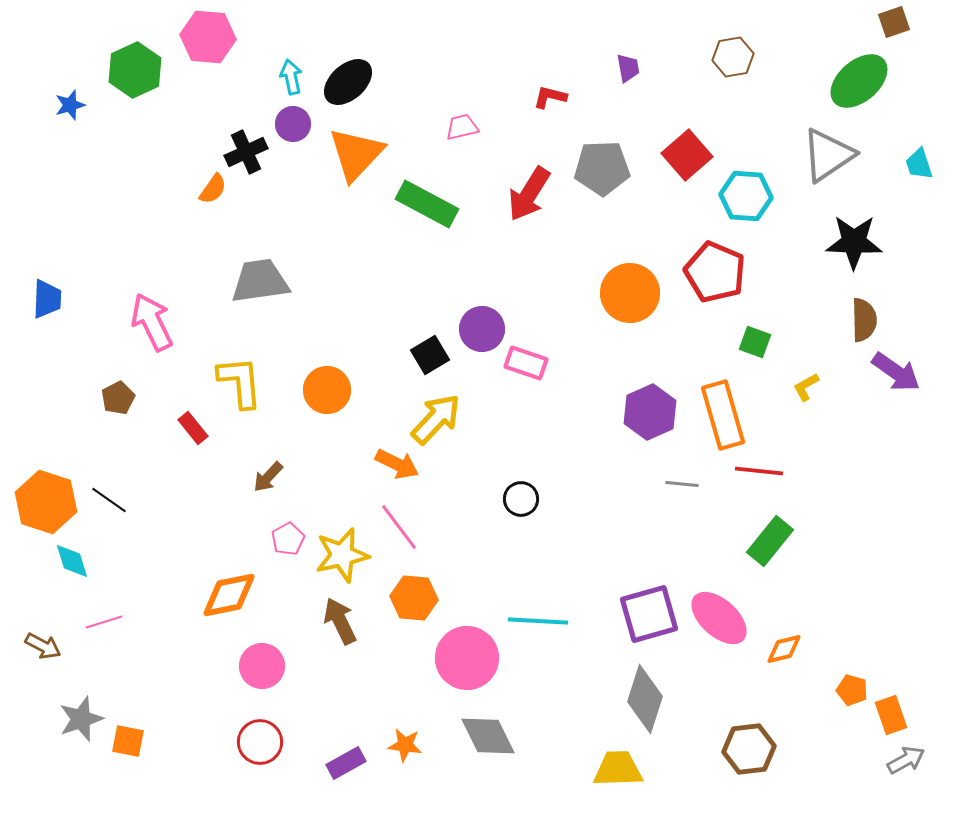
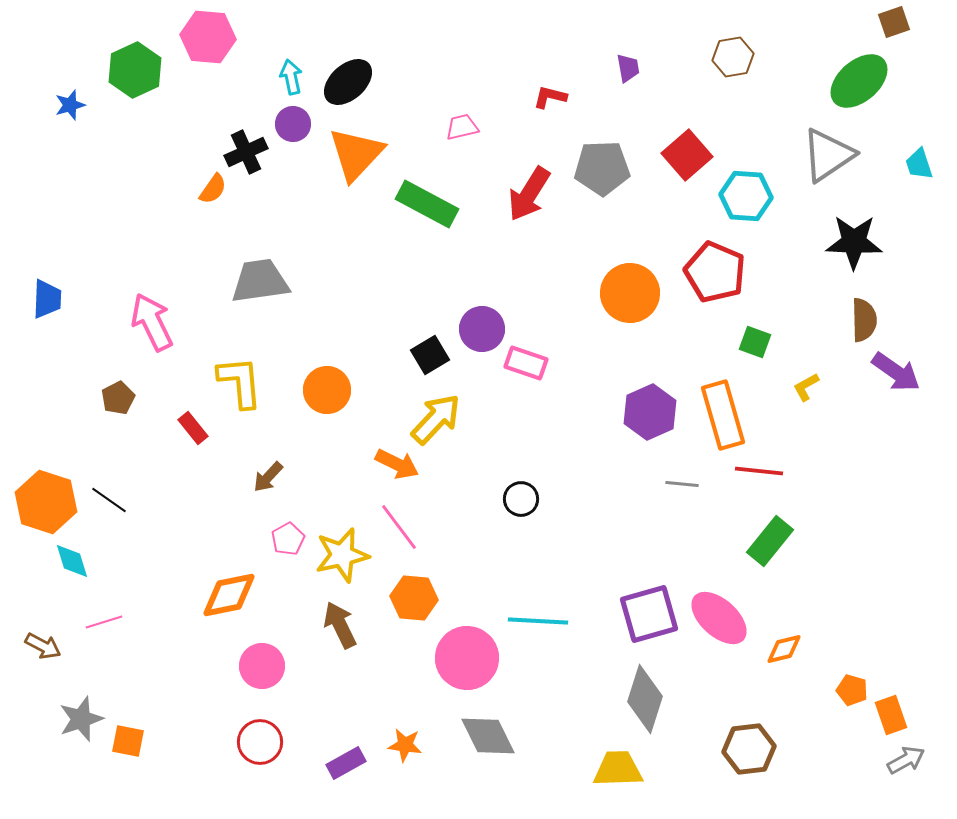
brown arrow at (340, 621): moved 4 px down
